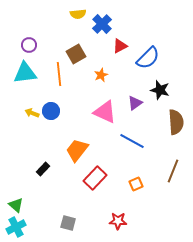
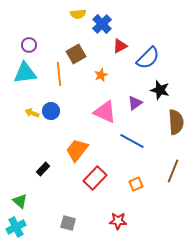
green triangle: moved 4 px right, 4 px up
